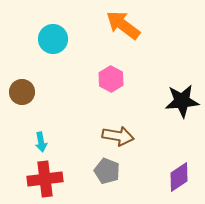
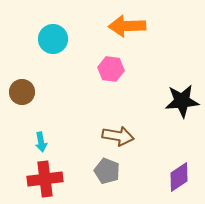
orange arrow: moved 4 px right, 1 px down; rotated 39 degrees counterclockwise
pink hexagon: moved 10 px up; rotated 20 degrees counterclockwise
